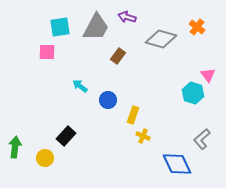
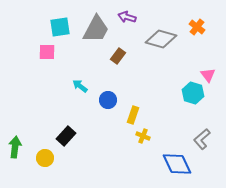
gray trapezoid: moved 2 px down
